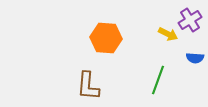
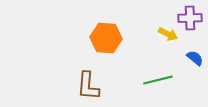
purple cross: moved 2 px up; rotated 30 degrees clockwise
blue semicircle: rotated 144 degrees counterclockwise
green line: rotated 56 degrees clockwise
